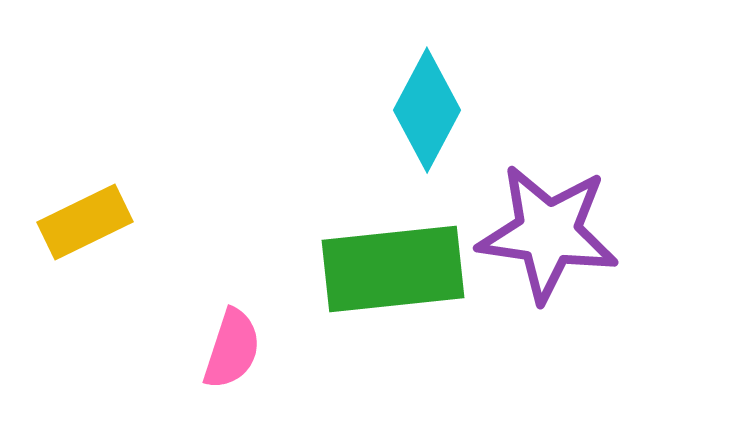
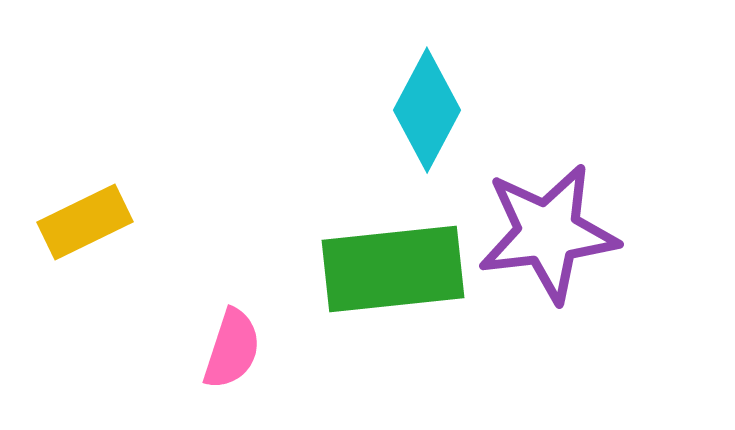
purple star: rotated 15 degrees counterclockwise
